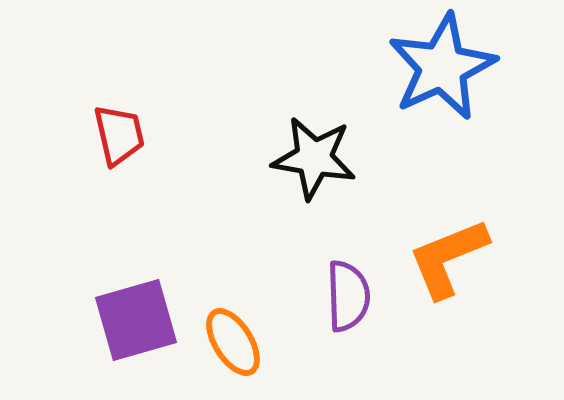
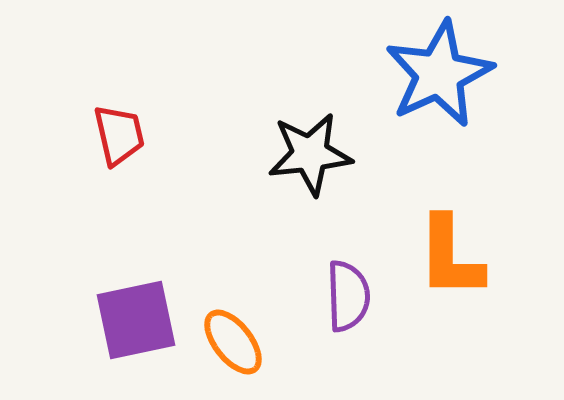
blue star: moved 3 px left, 7 px down
black star: moved 4 px left, 4 px up; rotated 16 degrees counterclockwise
orange L-shape: moved 2 px right, 1 px up; rotated 68 degrees counterclockwise
purple square: rotated 4 degrees clockwise
orange ellipse: rotated 6 degrees counterclockwise
